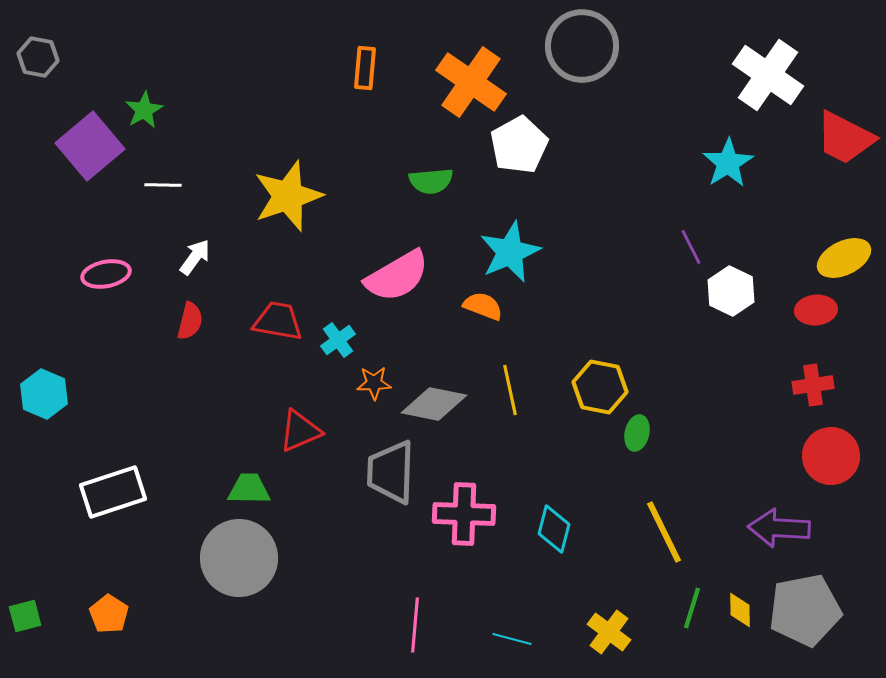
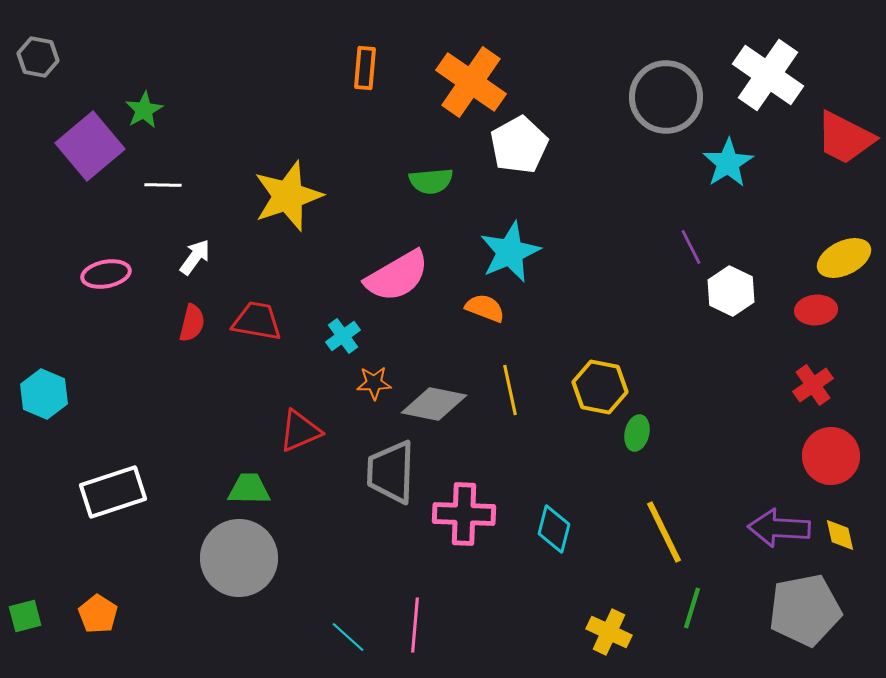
gray circle at (582, 46): moved 84 px right, 51 px down
orange semicircle at (483, 306): moved 2 px right, 2 px down
red semicircle at (190, 321): moved 2 px right, 2 px down
red trapezoid at (278, 321): moved 21 px left
cyan cross at (338, 340): moved 5 px right, 4 px up
red cross at (813, 385): rotated 27 degrees counterclockwise
yellow diamond at (740, 610): moved 100 px right, 75 px up; rotated 12 degrees counterclockwise
orange pentagon at (109, 614): moved 11 px left
yellow cross at (609, 632): rotated 12 degrees counterclockwise
cyan line at (512, 639): moved 164 px left, 2 px up; rotated 27 degrees clockwise
